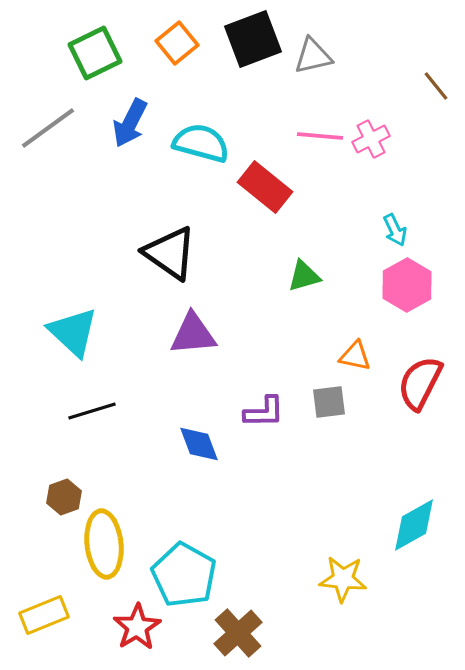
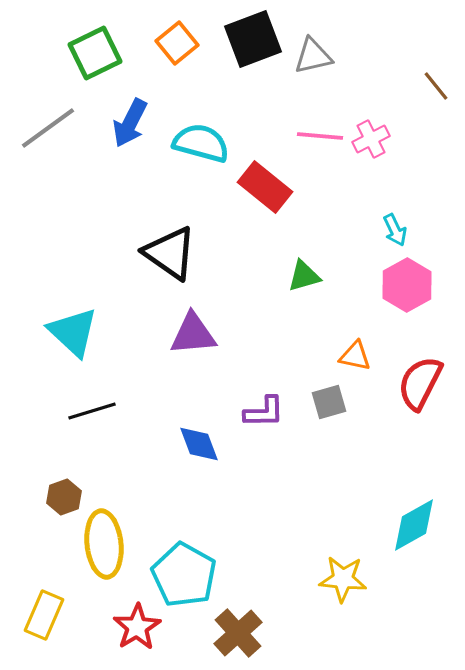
gray square: rotated 9 degrees counterclockwise
yellow rectangle: rotated 45 degrees counterclockwise
